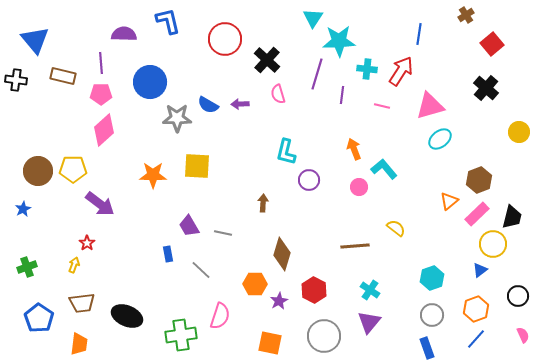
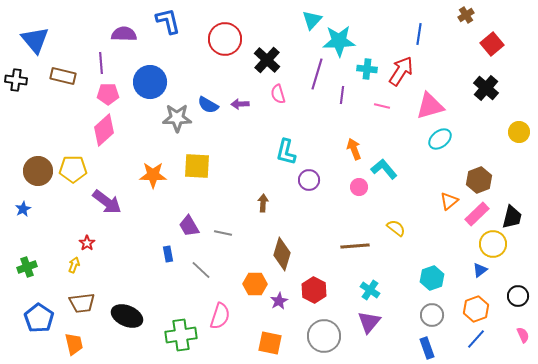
cyan triangle at (313, 18): moved 1 px left, 2 px down; rotated 10 degrees clockwise
pink pentagon at (101, 94): moved 7 px right
purple arrow at (100, 204): moved 7 px right, 2 px up
orange trapezoid at (79, 344): moved 5 px left; rotated 20 degrees counterclockwise
